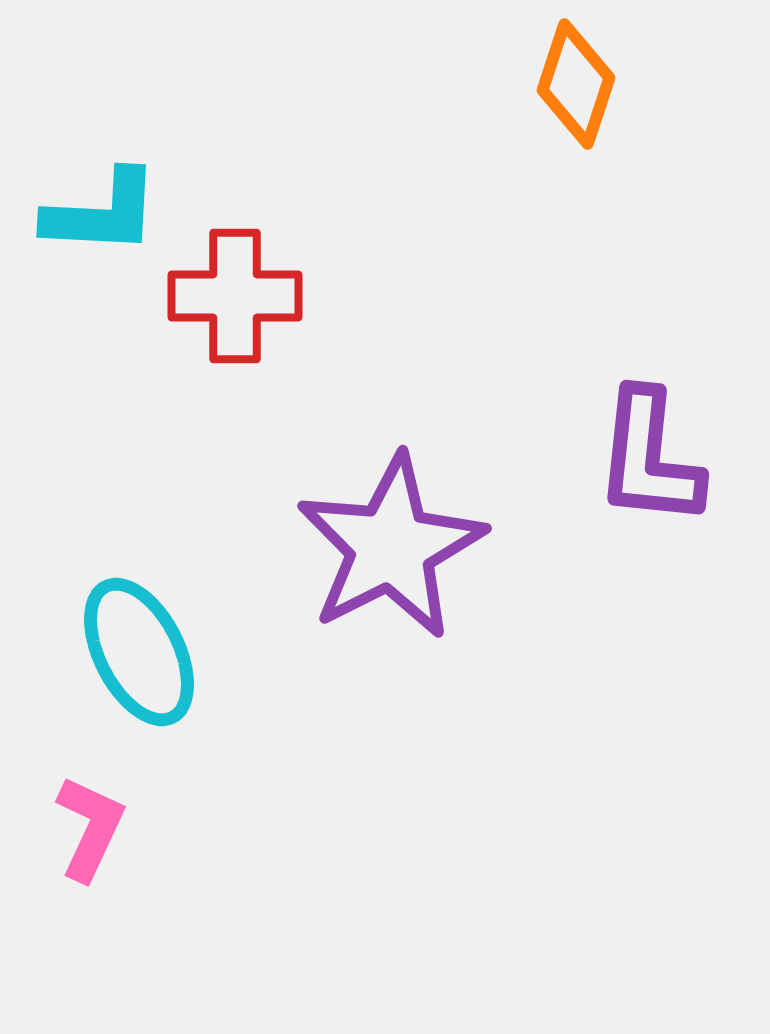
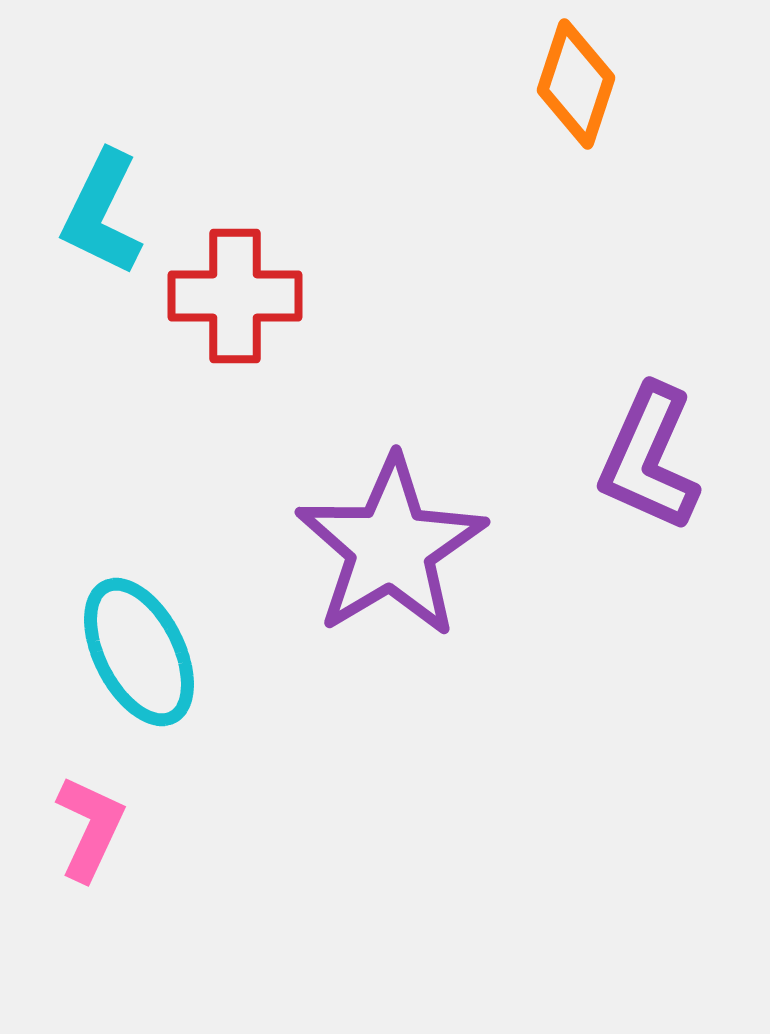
cyan L-shape: rotated 113 degrees clockwise
purple L-shape: rotated 18 degrees clockwise
purple star: rotated 4 degrees counterclockwise
